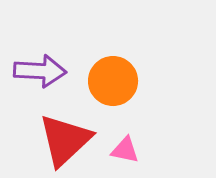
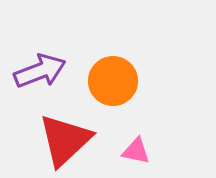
purple arrow: rotated 24 degrees counterclockwise
pink triangle: moved 11 px right, 1 px down
